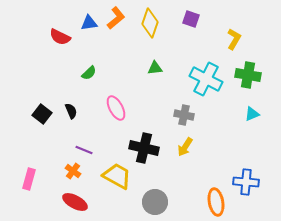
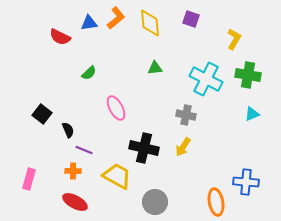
yellow diamond: rotated 24 degrees counterclockwise
black semicircle: moved 3 px left, 19 px down
gray cross: moved 2 px right
yellow arrow: moved 2 px left
orange cross: rotated 35 degrees counterclockwise
